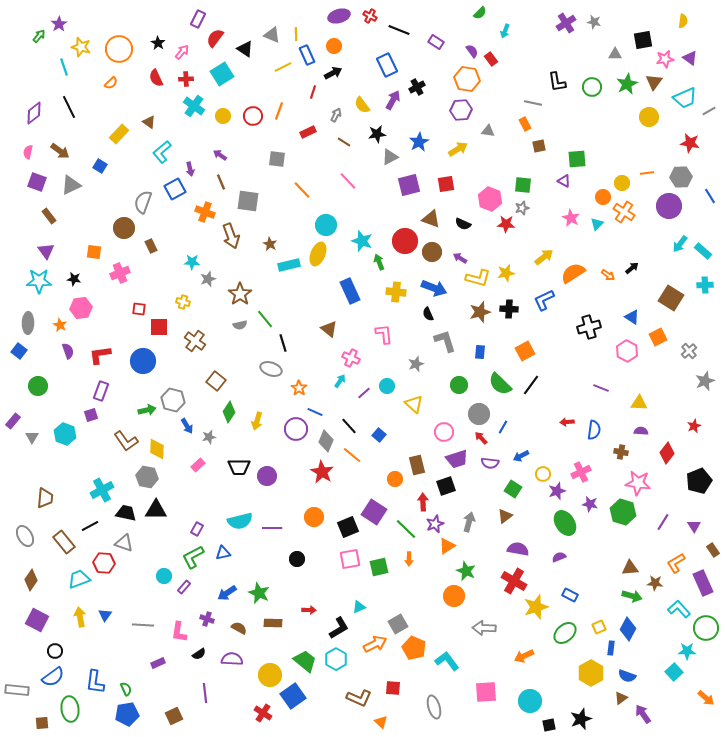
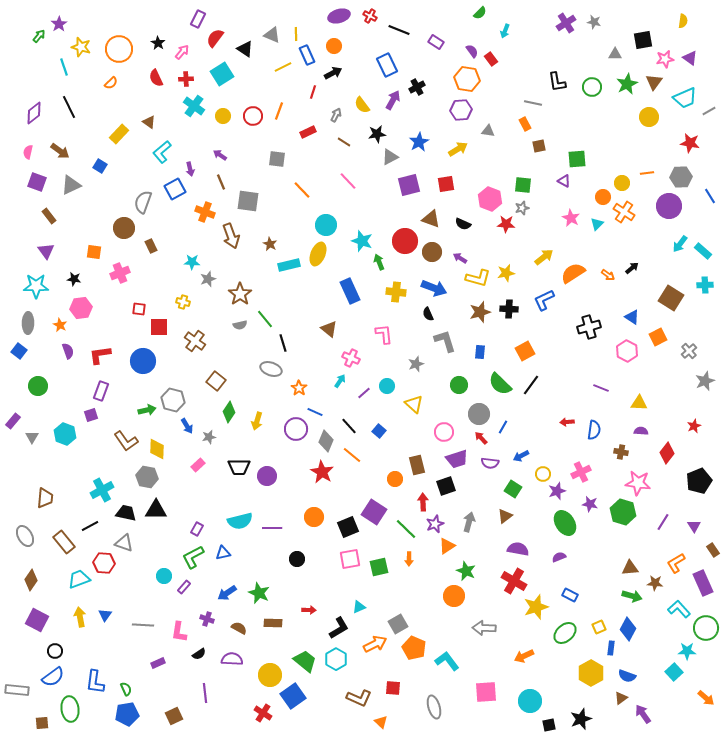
cyan star at (39, 281): moved 3 px left, 5 px down
blue square at (379, 435): moved 4 px up
